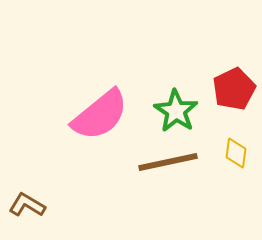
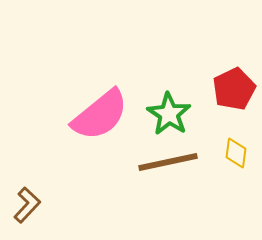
green star: moved 7 px left, 3 px down
brown L-shape: rotated 102 degrees clockwise
